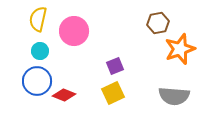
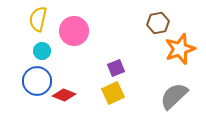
cyan circle: moved 2 px right
purple square: moved 1 px right, 2 px down
gray semicircle: rotated 132 degrees clockwise
